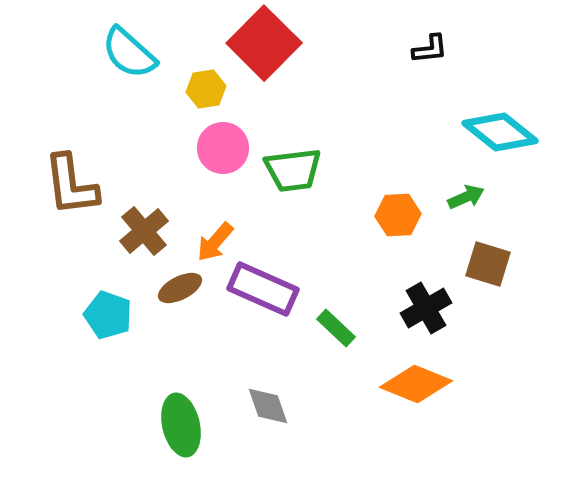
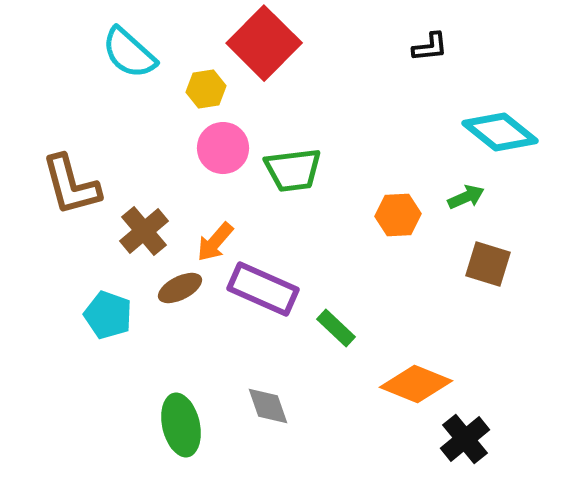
black L-shape: moved 2 px up
brown L-shape: rotated 8 degrees counterclockwise
black cross: moved 39 px right, 131 px down; rotated 9 degrees counterclockwise
